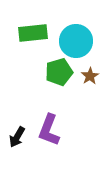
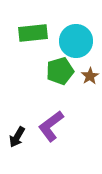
green pentagon: moved 1 px right, 1 px up
purple L-shape: moved 2 px right, 4 px up; rotated 32 degrees clockwise
